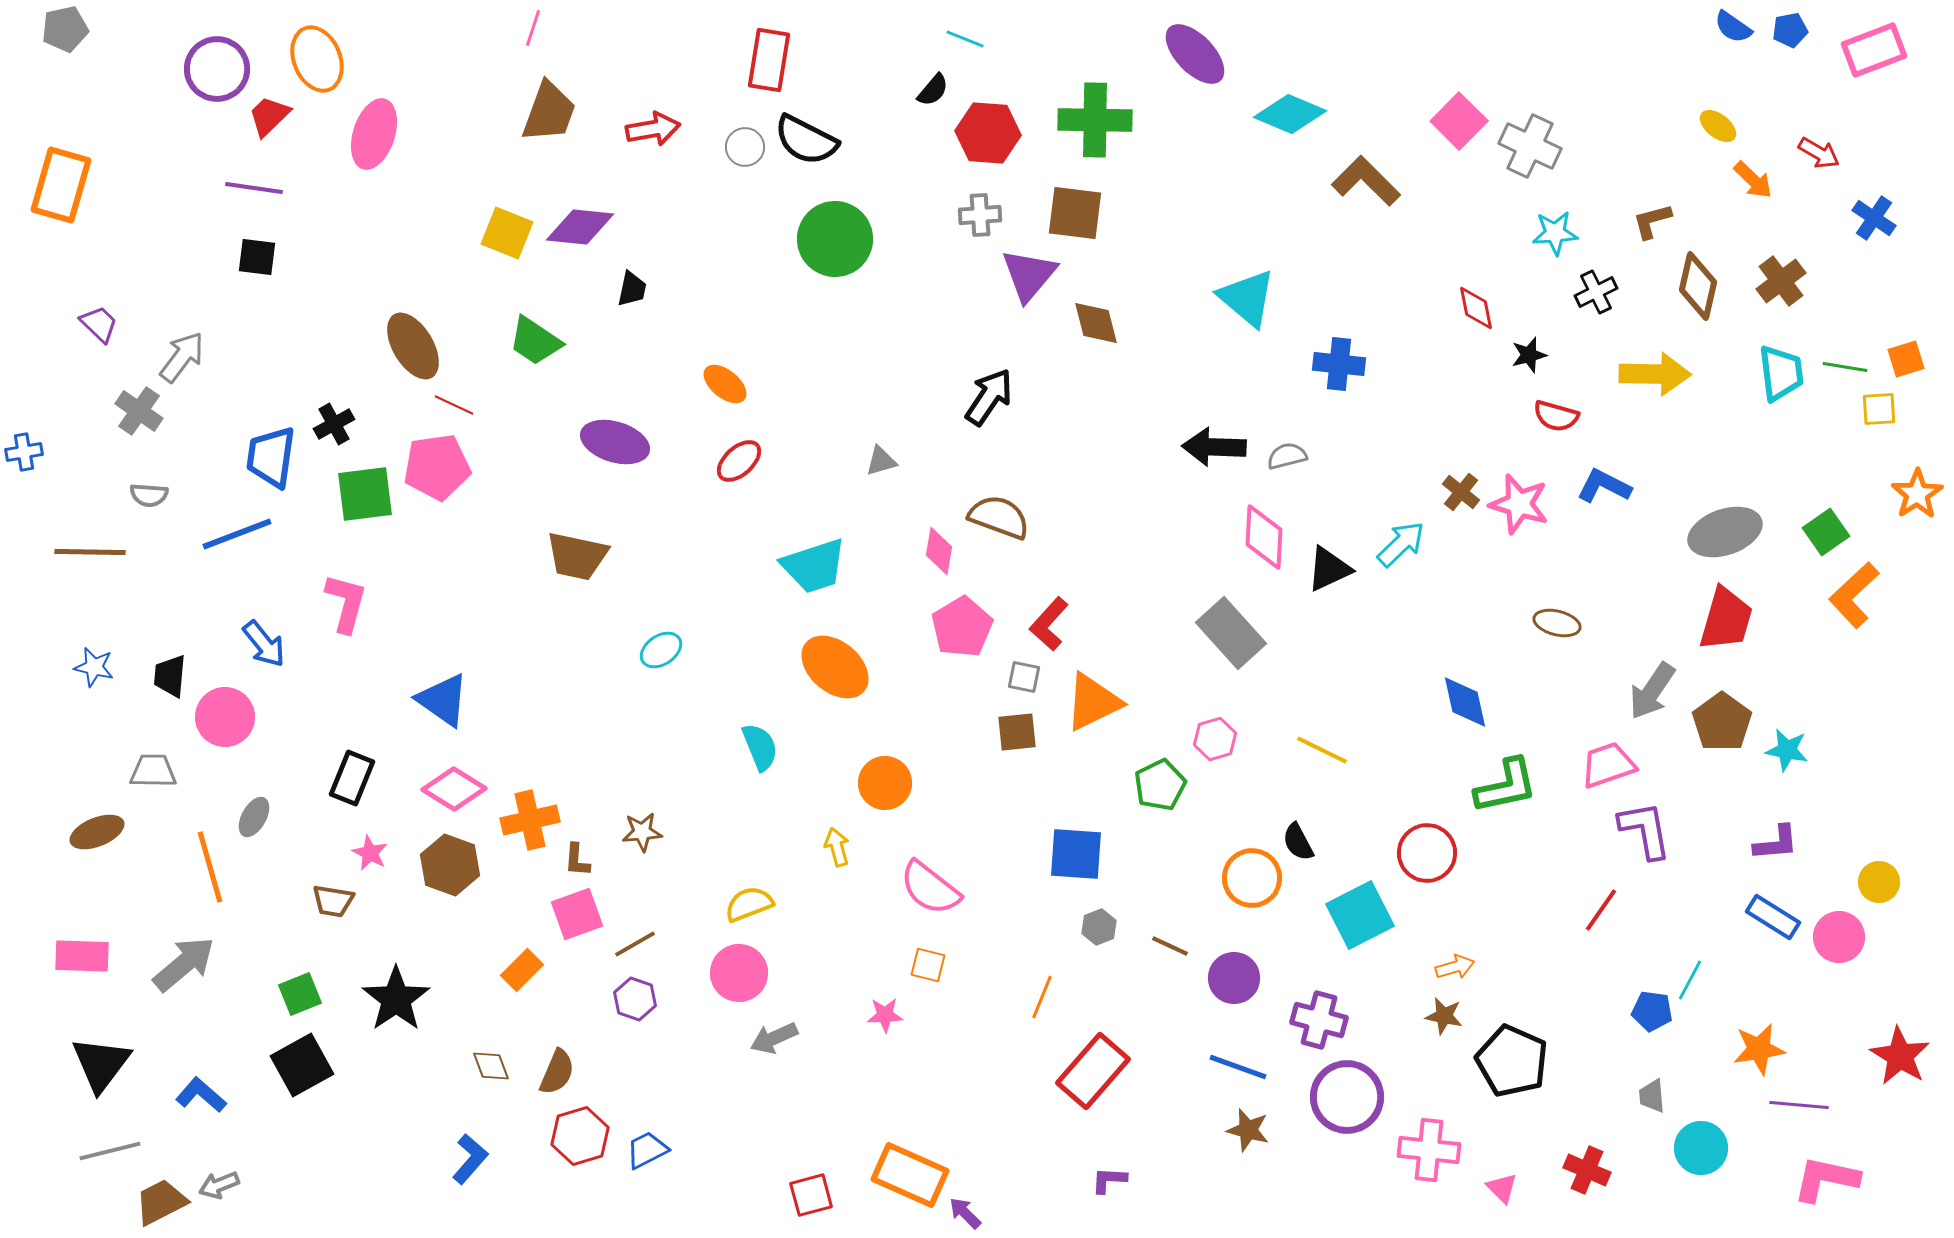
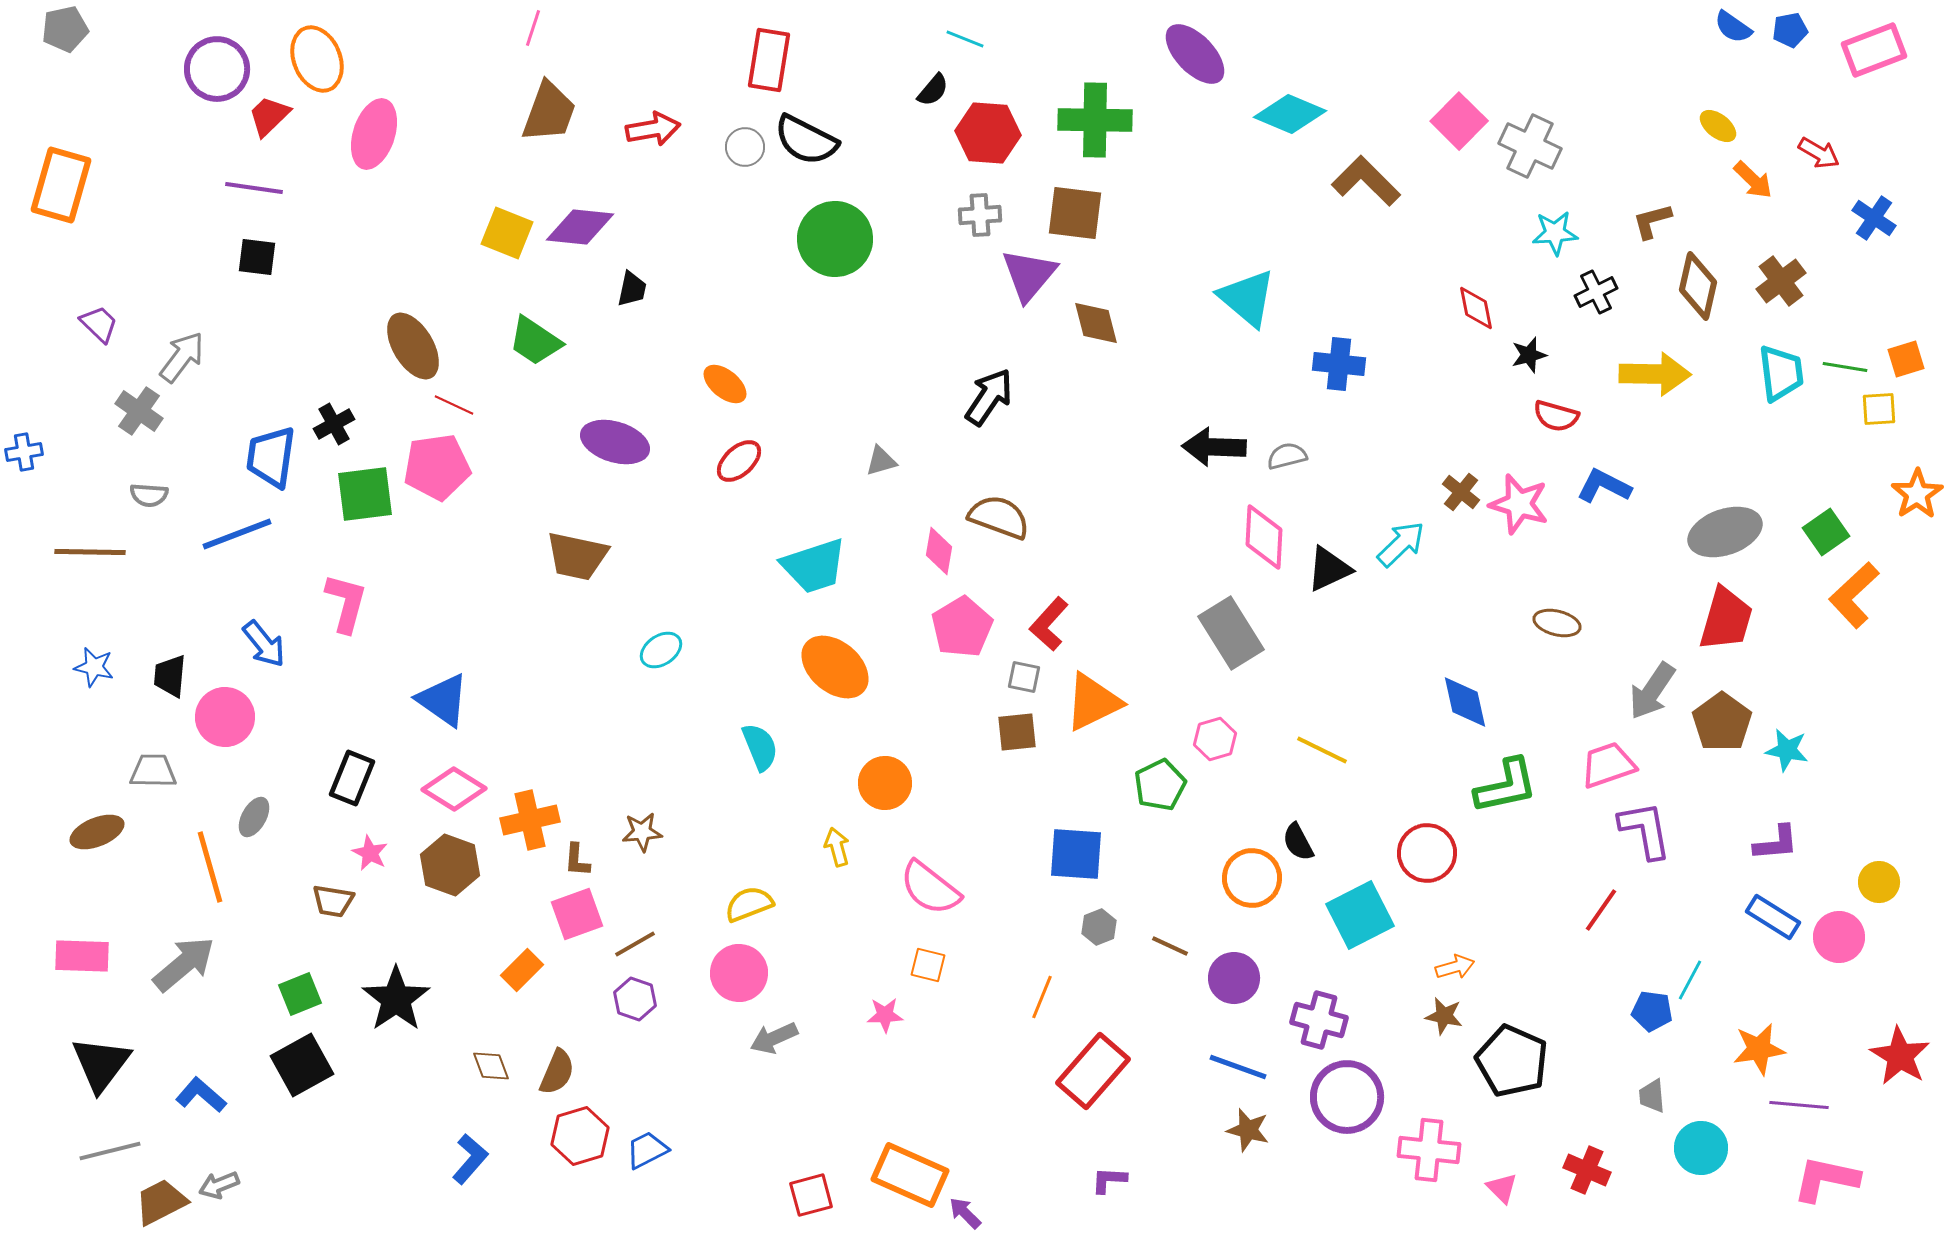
gray rectangle at (1231, 633): rotated 10 degrees clockwise
